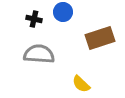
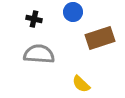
blue circle: moved 10 px right
